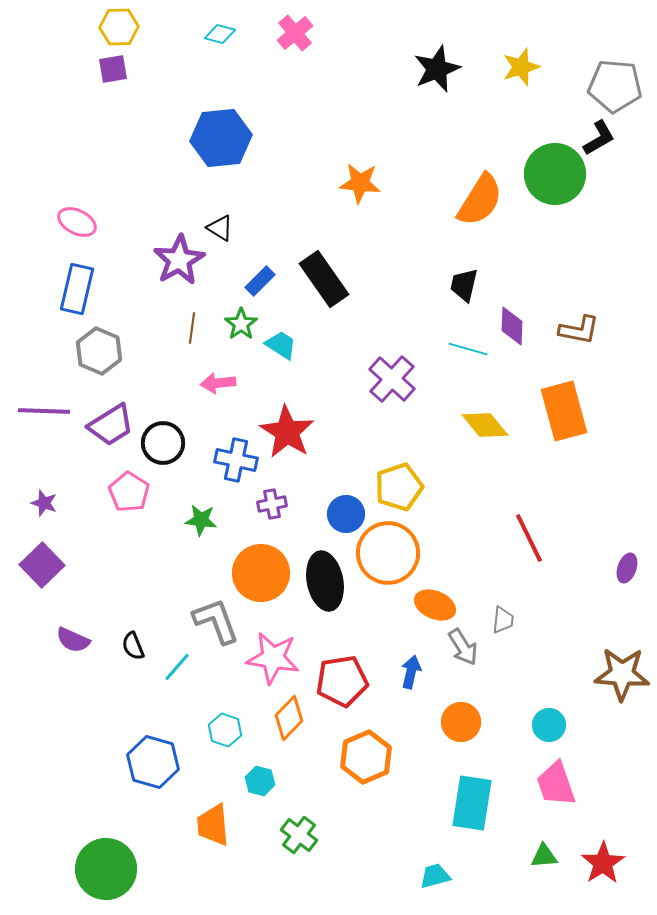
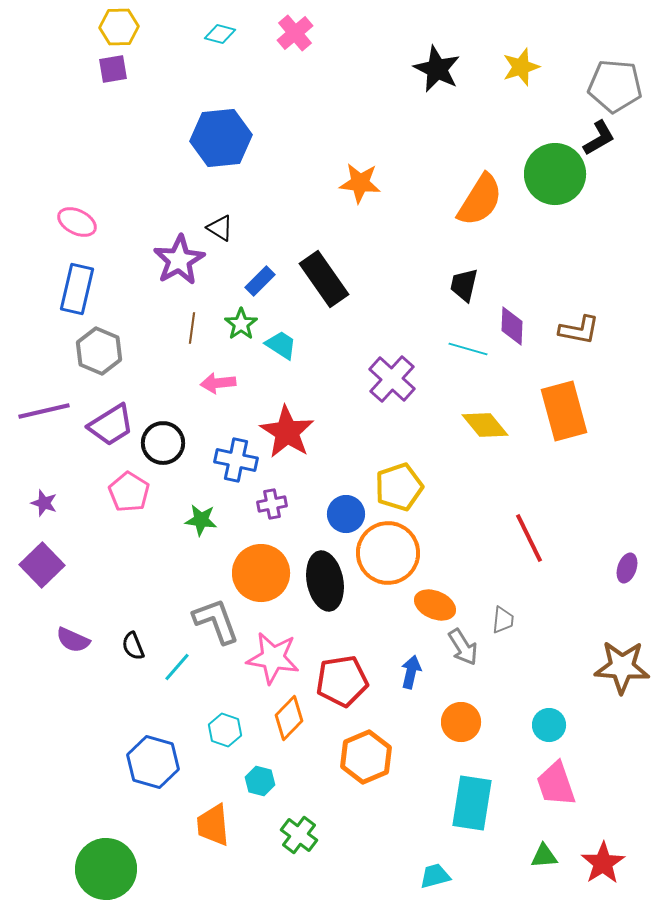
black star at (437, 69): rotated 24 degrees counterclockwise
purple line at (44, 411): rotated 15 degrees counterclockwise
brown star at (622, 674): moved 7 px up
